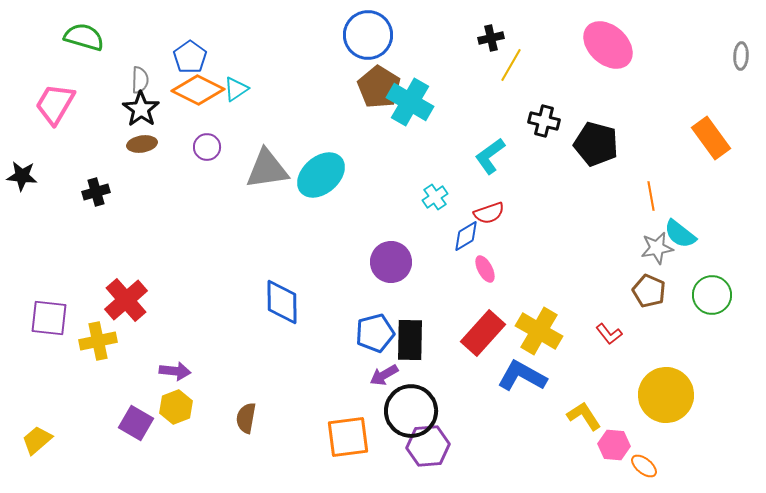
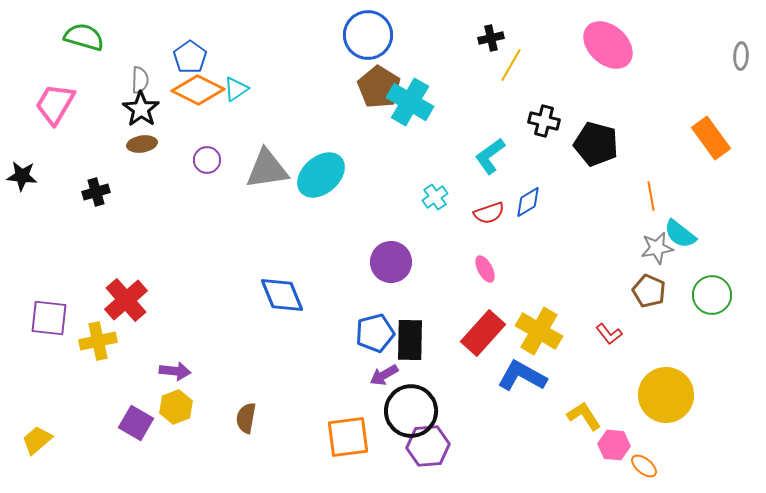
purple circle at (207, 147): moved 13 px down
blue diamond at (466, 236): moved 62 px right, 34 px up
blue diamond at (282, 302): moved 7 px up; rotated 21 degrees counterclockwise
